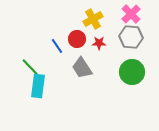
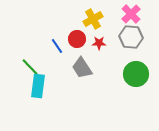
green circle: moved 4 px right, 2 px down
